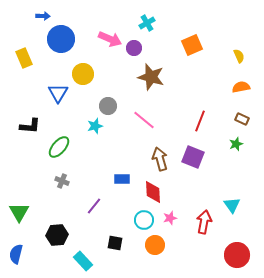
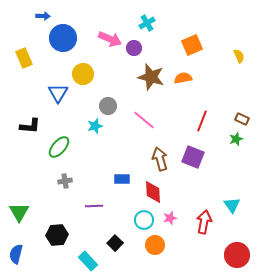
blue circle: moved 2 px right, 1 px up
orange semicircle: moved 58 px left, 9 px up
red line: moved 2 px right
green star: moved 5 px up
gray cross: moved 3 px right; rotated 32 degrees counterclockwise
purple line: rotated 48 degrees clockwise
black square: rotated 35 degrees clockwise
cyan rectangle: moved 5 px right
